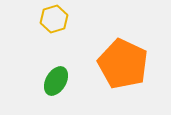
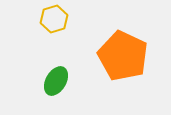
orange pentagon: moved 8 px up
